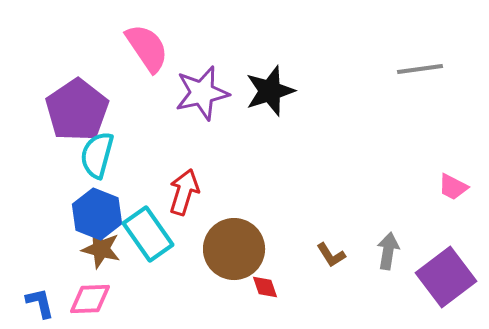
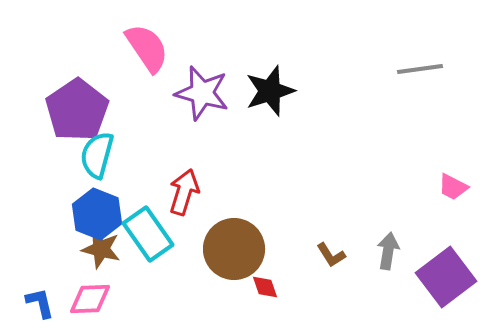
purple star: rotated 28 degrees clockwise
